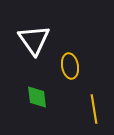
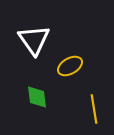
yellow ellipse: rotated 70 degrees clockwise
